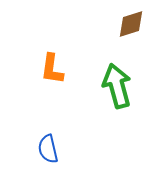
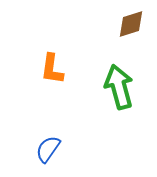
green arrow: moved 2 px right, 1 px down
blue semicircle: rotated 48 degrees clockwise
